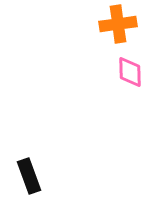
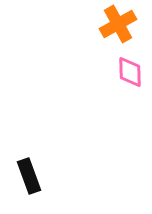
orange cross: rotated 21 degrees counterclockwise
